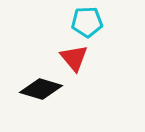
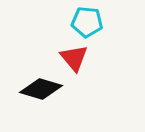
cyan pentagon: rotated 8 degrees clockwise
